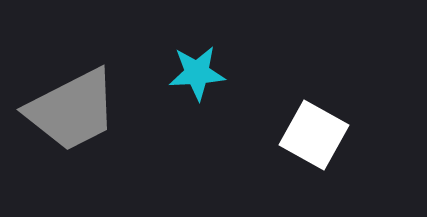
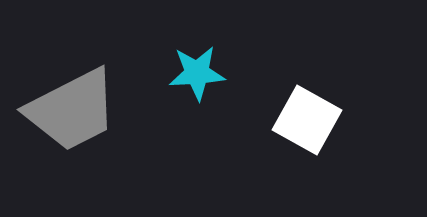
white square: moved 7 px left, 15 px up
